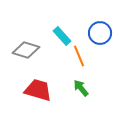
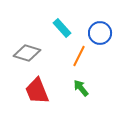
cyan rectangle: moved 8 px up
gray diamond: moved 1 px right, 3 px down
orange line: rotated 50 degrees clockwise
red trapezoid: moved 1 px left, 1 px down; rotated 128 degrees counterclockwise
